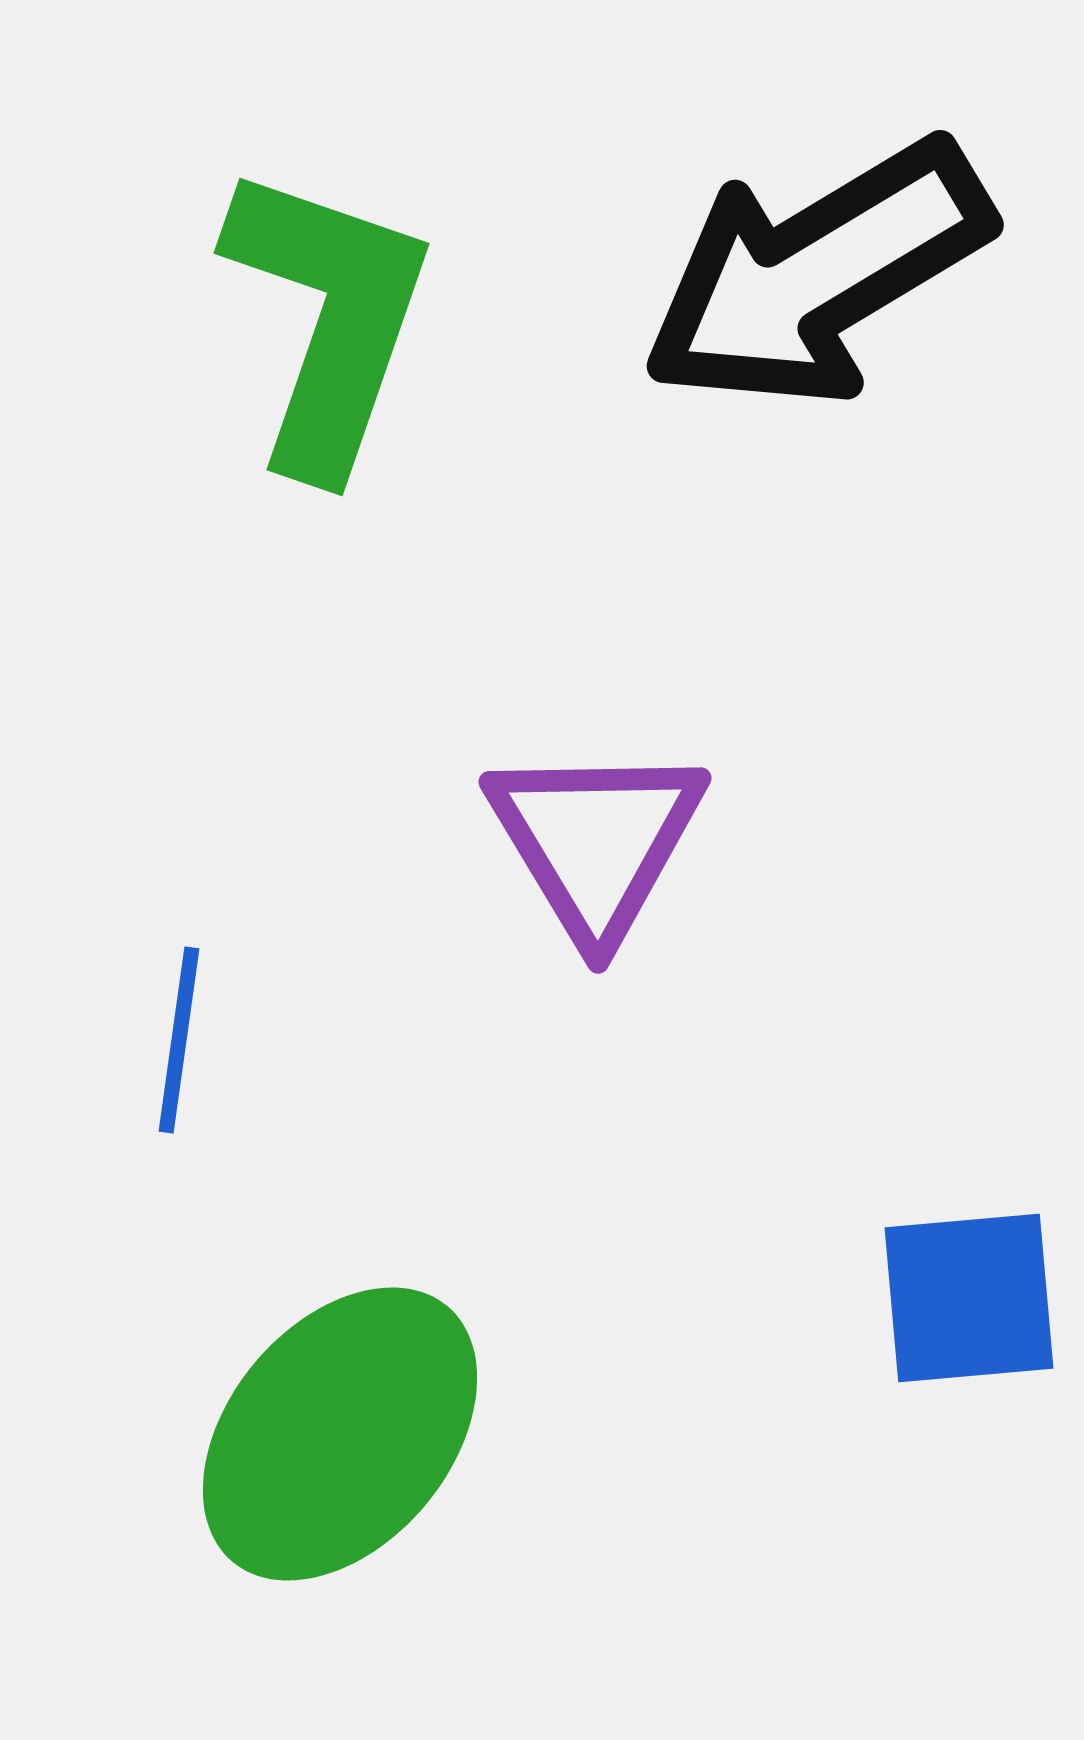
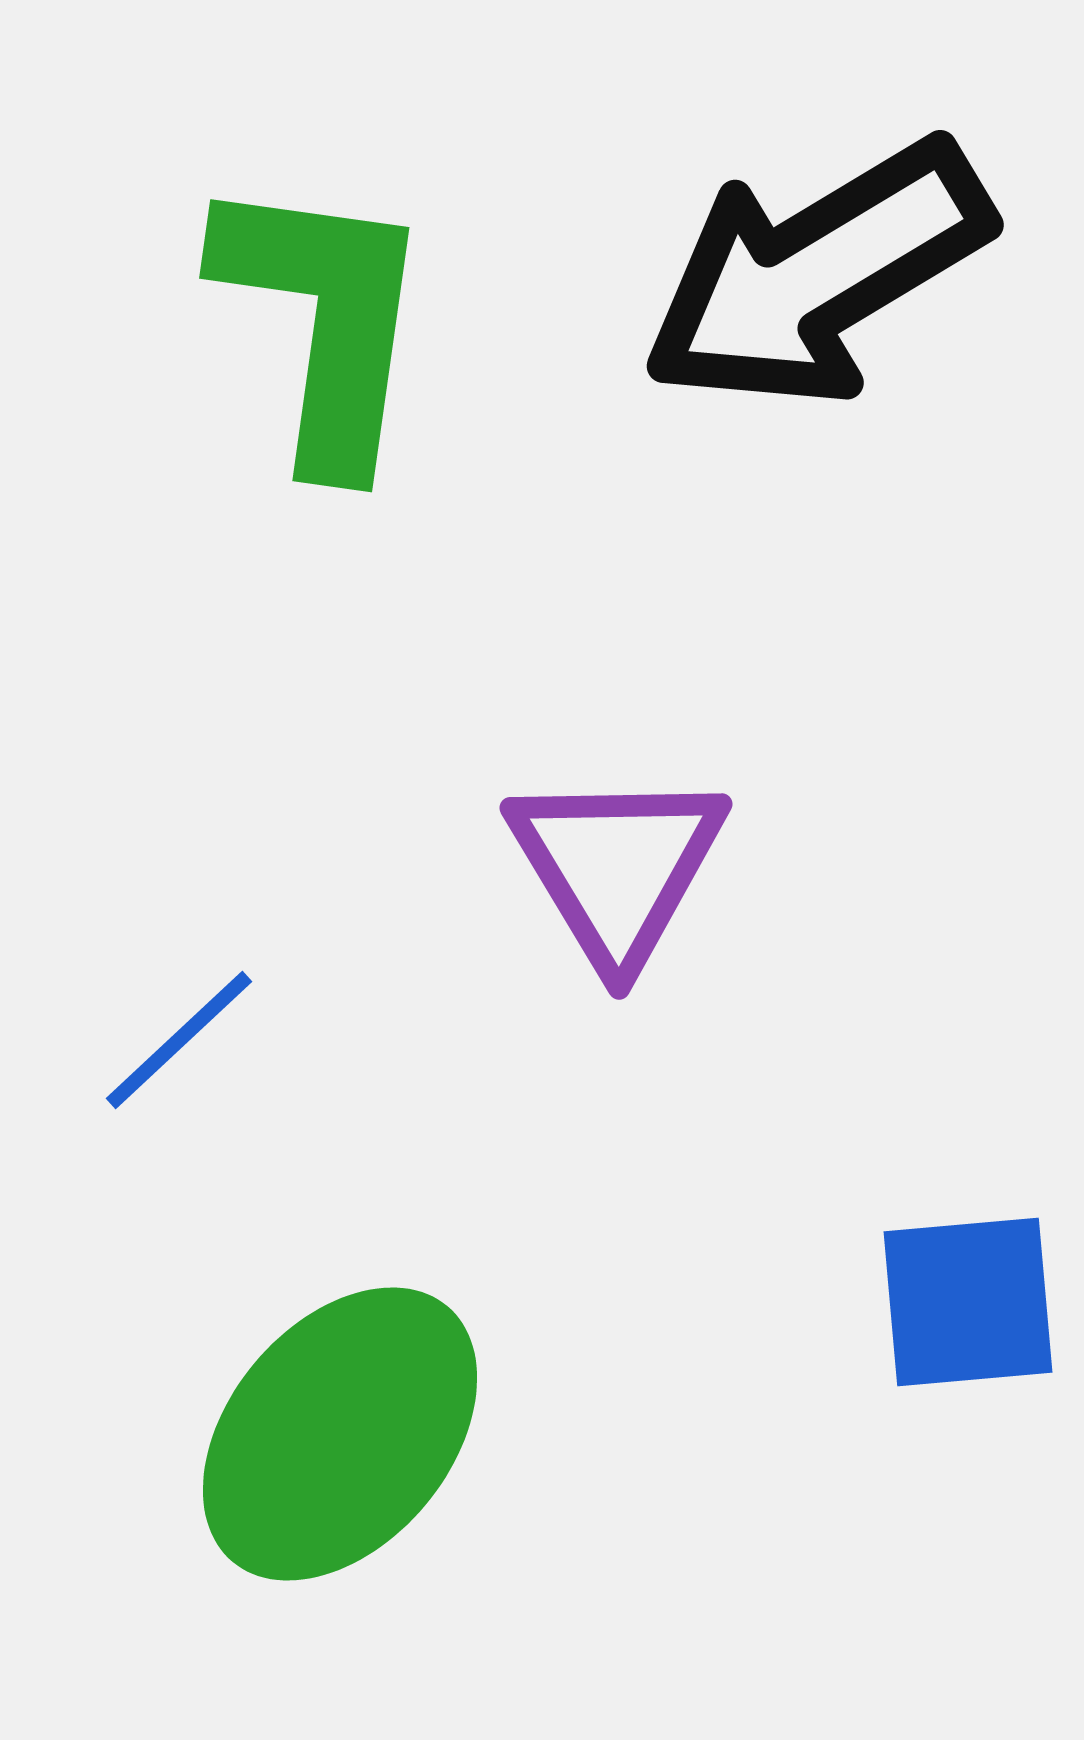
green L-shape: moved 4 px left, 2 px down; rotated 11 degrees counterclockwise
purple triangle: moved 21 px right, 26 px down
blue line: rotated 39 degrees clockwise
blue square: moved 1 px left, 4 px down
